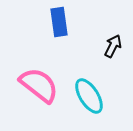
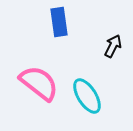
pink semicircle: moved 2 px up
cyan ellipse: moved 2 px left
